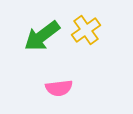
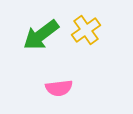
green arrow: moved 1 px left, 1 px up
